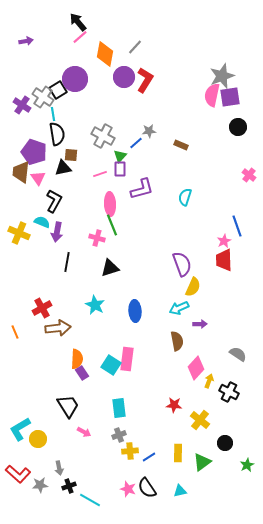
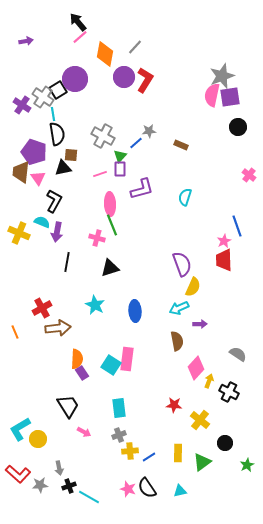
cyan line at (90, 500): moved 1 px left, 3 px up
